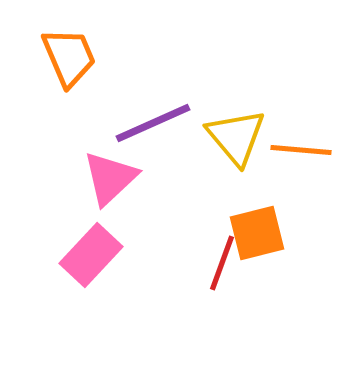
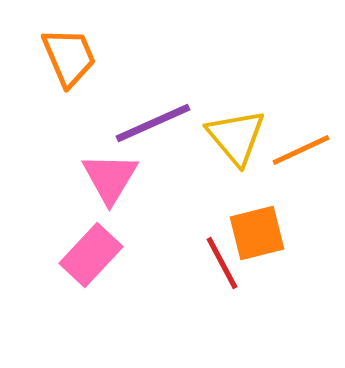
orange line: rotated 30 degrees counterclockwise
pink triangle: rotated 16 degrees counterclockwise
red line: rotated 48 degrees counterclockwise
